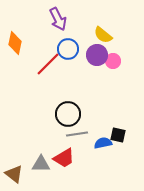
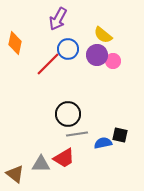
purple arrow: rotated 55 degrees clockwise
black square: moved 2 px right
brown triangle: moved 1 px right
